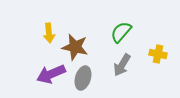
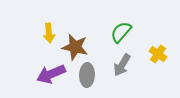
yellow cross: rotated 24 degrees clockwise
gray ellipse: moved 4 px right, 3 px up; rotated 15 degrees counterclockwise
